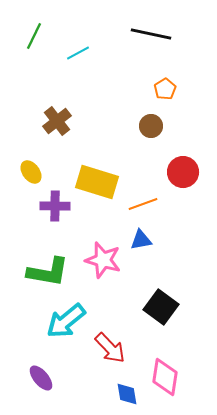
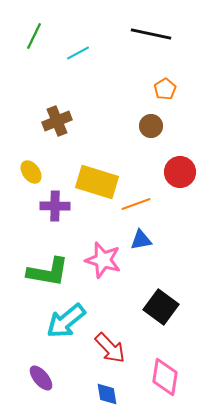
brown cross: rotated 16 degrees clockwise
red circle: moved 3 px left
orange line: moved 7 px left
blue diamond: moved 20 px left
